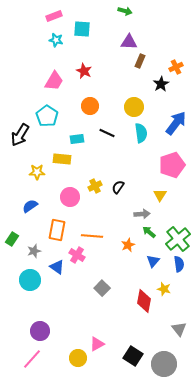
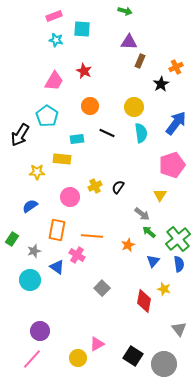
gray arrow at (142, 214): rotated 42 degrees clockwise
